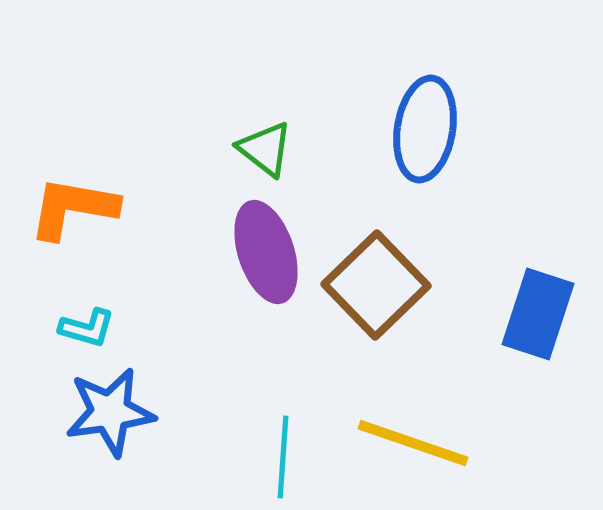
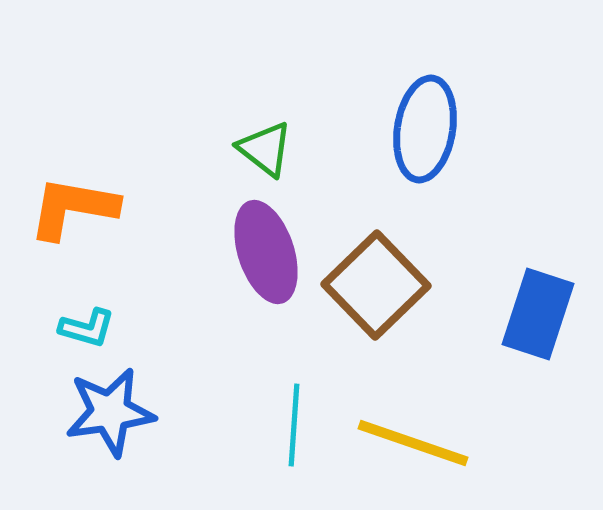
cyan line: moved 11 px right, 32 px up
